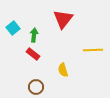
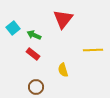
green arrow: rotated 72 degrees counterclockwise
